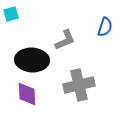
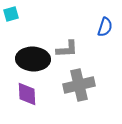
gray L-shape: moved 2 px right, 9 px down; rotated 20 degrees clockwise
black ellipse: moved 1 px right, 1 px up
